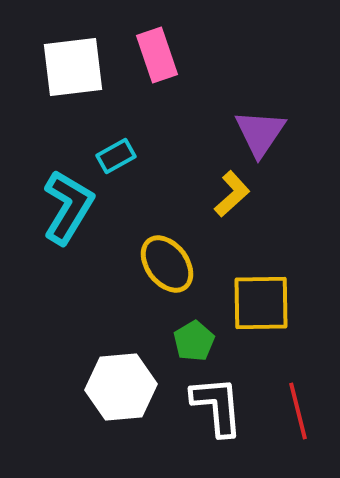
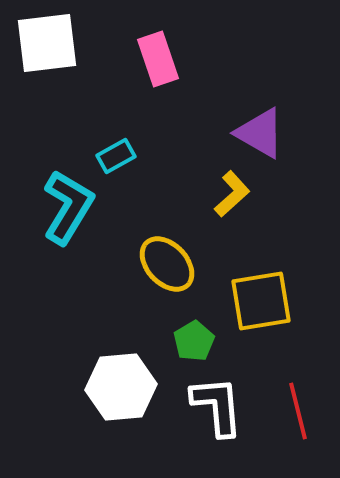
pink rectangle: moved 1 px right, 4 px down
white square: moved 26 px left, 24 px up
purple triangle: rotated 34 degrees counterclockwise
yellow ellipse: rotated 6 degrees counterclockwise
yellow square: moved 2 px up; rotated 8 degrees counterclockwise
